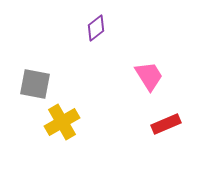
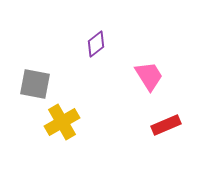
purple diamond: moved 16 px down
red rectangle: moved 1 px down
